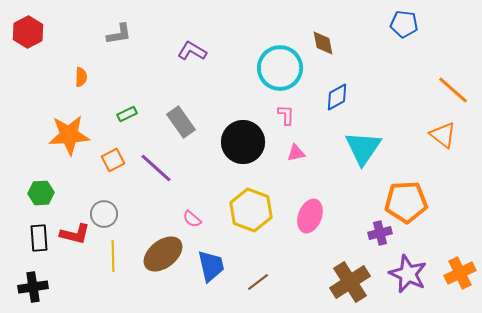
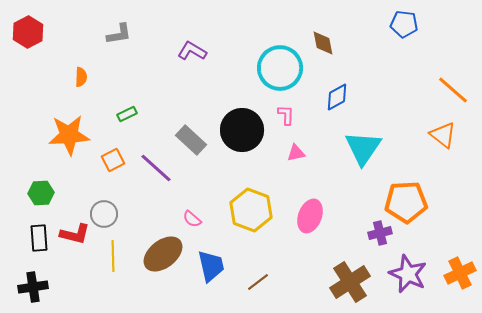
gray rectangle: moved 10 px right, 18 px down; rotated 12 degrees counterclockwise
black circle: moved 1 px left, 12 px up
